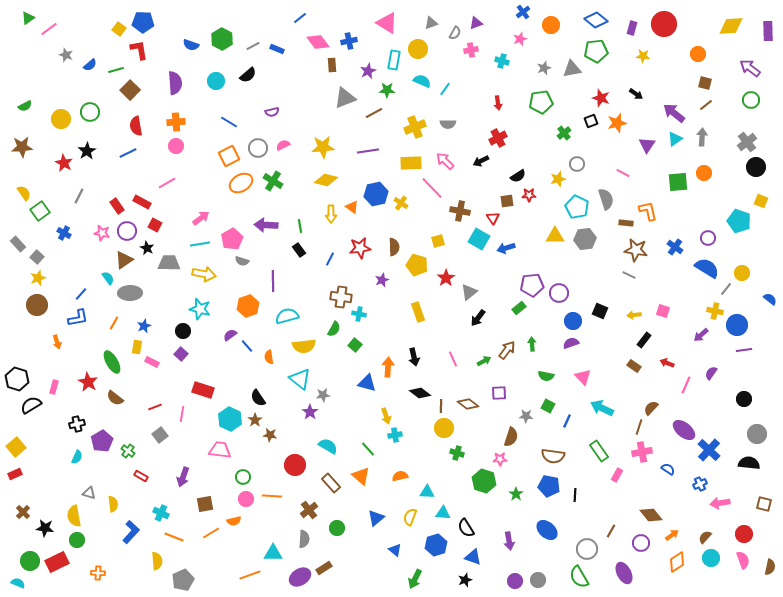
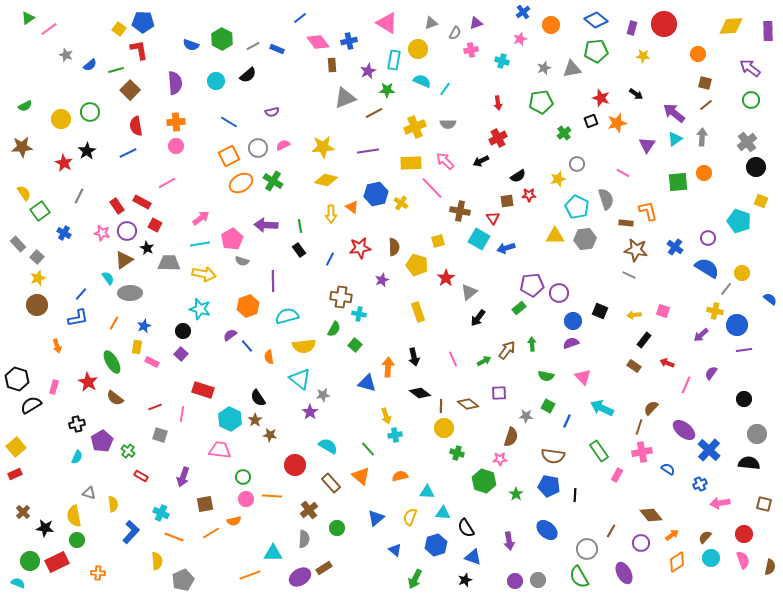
orange arrow at (57, 342): moved 4 px down
gray square at (160, 435): rotated 35 degrees counterclockwise
